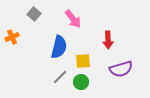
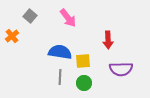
gray square: moved 4 px left, 2 px down
pink arrow: moved 5 px left, 1 px up
orange cross: moved 1 px up; rotated 16 degrees counterclockwise
blue semicircle: moved 1 px right, 5 px down; rotated 95 degrees counterclockwise
purple semicircle: rotated 15 degrees clockwise
gray line: rotated 42 degrees counterclockwise
green circle: moved 3 px right, 1 px down
